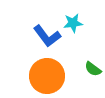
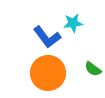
blue L-shape: moved 1 px down
orange circle: moved 1 px right, 3 px up
